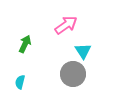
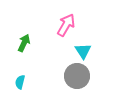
pink arrow: rotated 25 degrees counterclockwise
green arrow: moved 1 px left, 1 px up
gray circle: moved 4 px right, 2 px down
